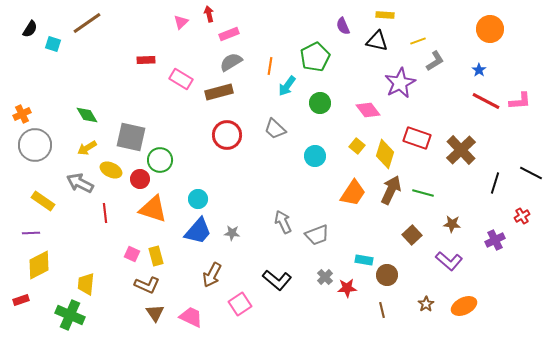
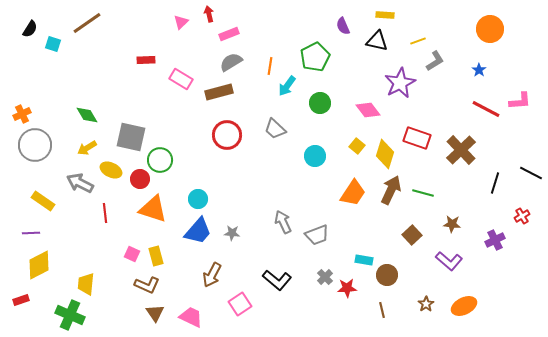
red line at (486, 101): moved 8 px down
